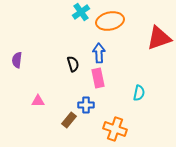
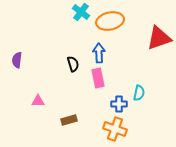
cyan cross: rotated 18 degrees counterclockwise
blue cross: moved 33 px right, 1 px up
brown rectangle: rotated 35 degrees clockwise
